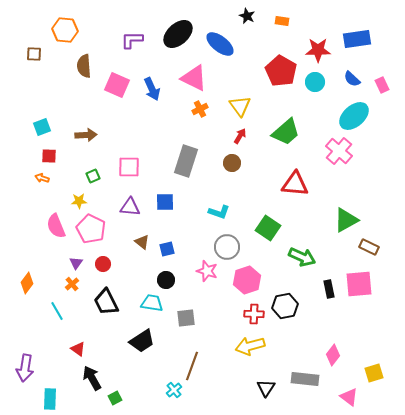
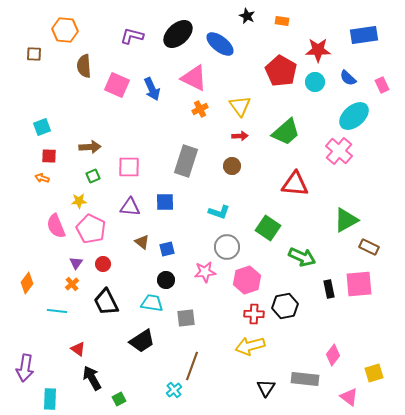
blue rectangle at (357, 39): moved 7 px right, 4 px up
purple L-shape at (132, 40): moved 4 px up; rotated 15 degrees clockwise
blue semicircle at (352, 79): moved 4 px left, 1 px up
brown arrow at (86, 135): moved 4 px right, 12 px down
red arrow at (240, 136): rotated 56 degrees clockwise
brown circle at (232, 163): moved 3 px down
pink star at (207, 271): moved 2 px left, 1 px down; rotated 25 degrees counterclockwise
cyan line at (57, 311): rotated 54 degrees counterclockwise
green square at (115, 398): moved 4 px right, 1 px down
